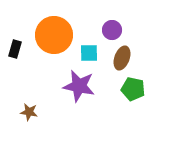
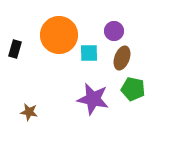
purple circle: moved 2 px right, 1 px down
orange circle: moved 5 px right
purple star: moved 14 px right, 13 px down
